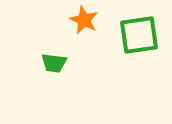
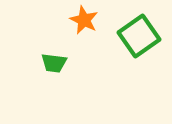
green square: moved 1 px down; rotated 27 degrees counterclockwise
